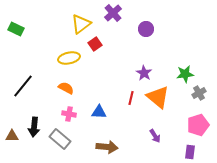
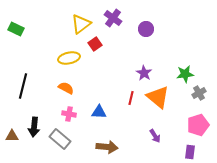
purple cross: moved 5 px down; rotated 12 degrees counterclockwise
black line: rotated 25 degrees counterclockwise
